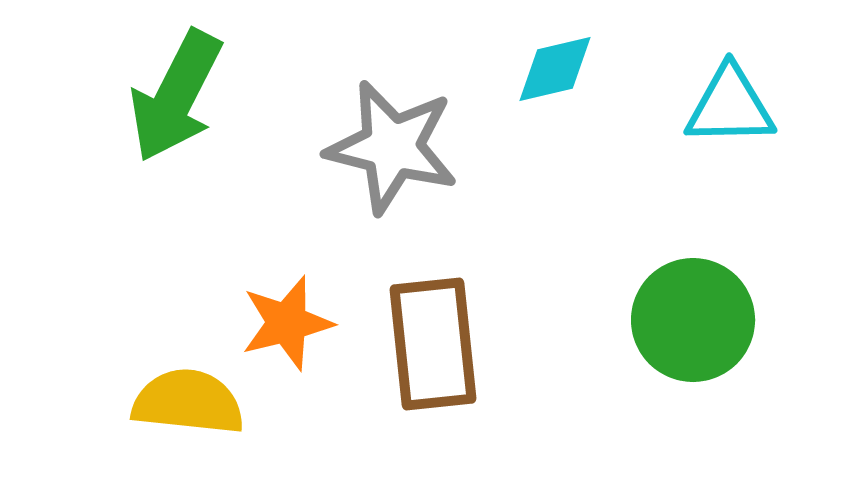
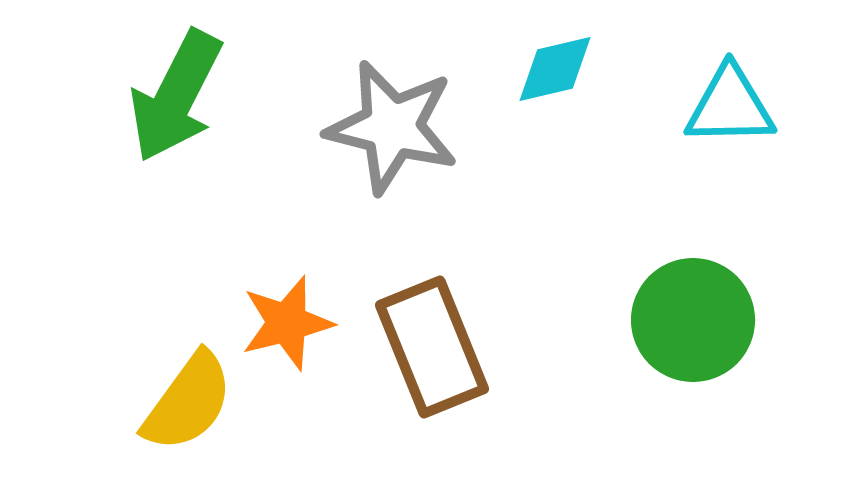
gray star: moved 20 px up
brown rectangle: moved 1 px left, 3 px down; rotated 16 degrees counterclockwise
yellow semicircle: rotated 120 degrees clockwise
